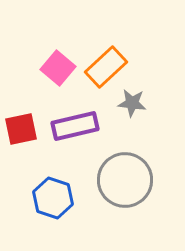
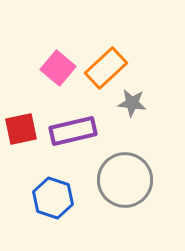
orange rectangle: moved 1 px down
purple rectangle: moved 2 px left, 5 px down
